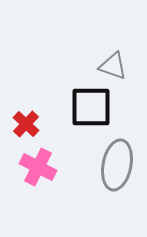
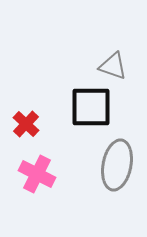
pink cross: moved 1 px left, 7 px down
